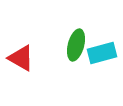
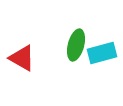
red triangle: moved 1 px right
